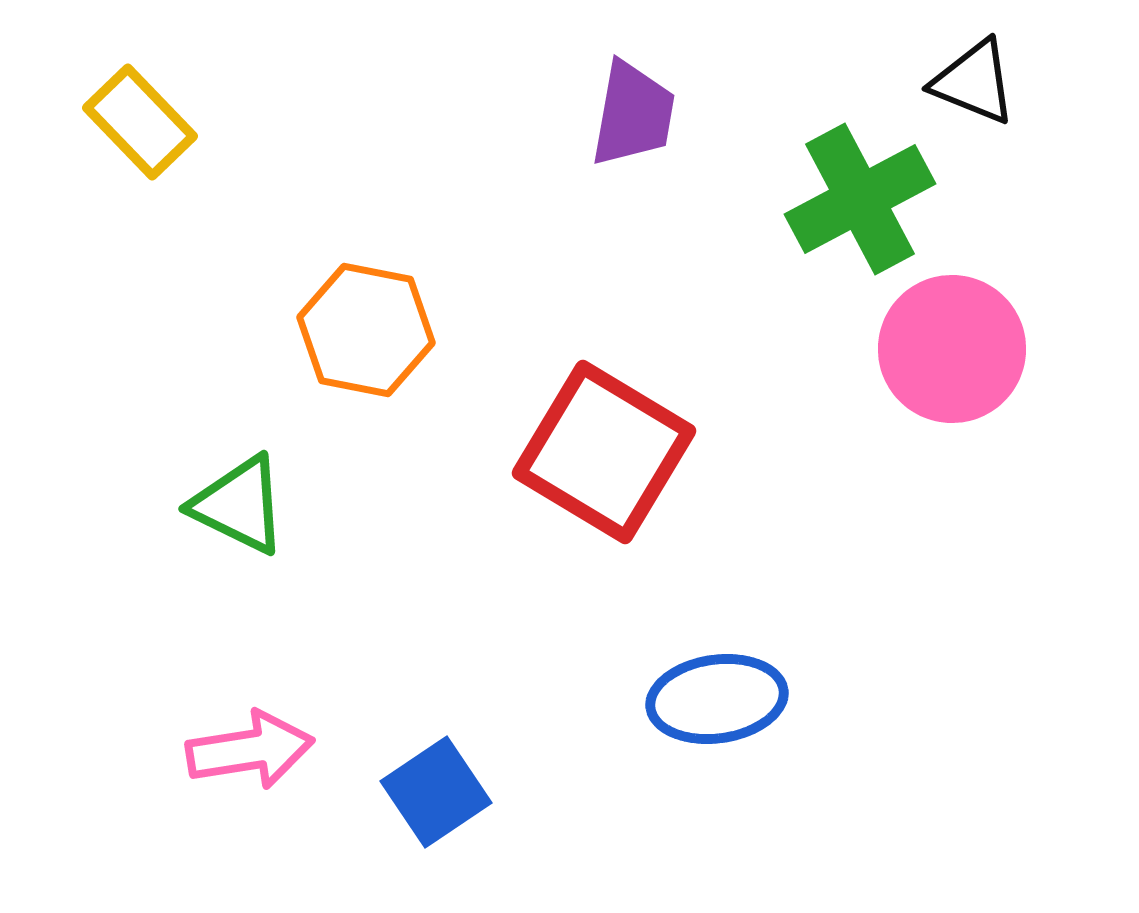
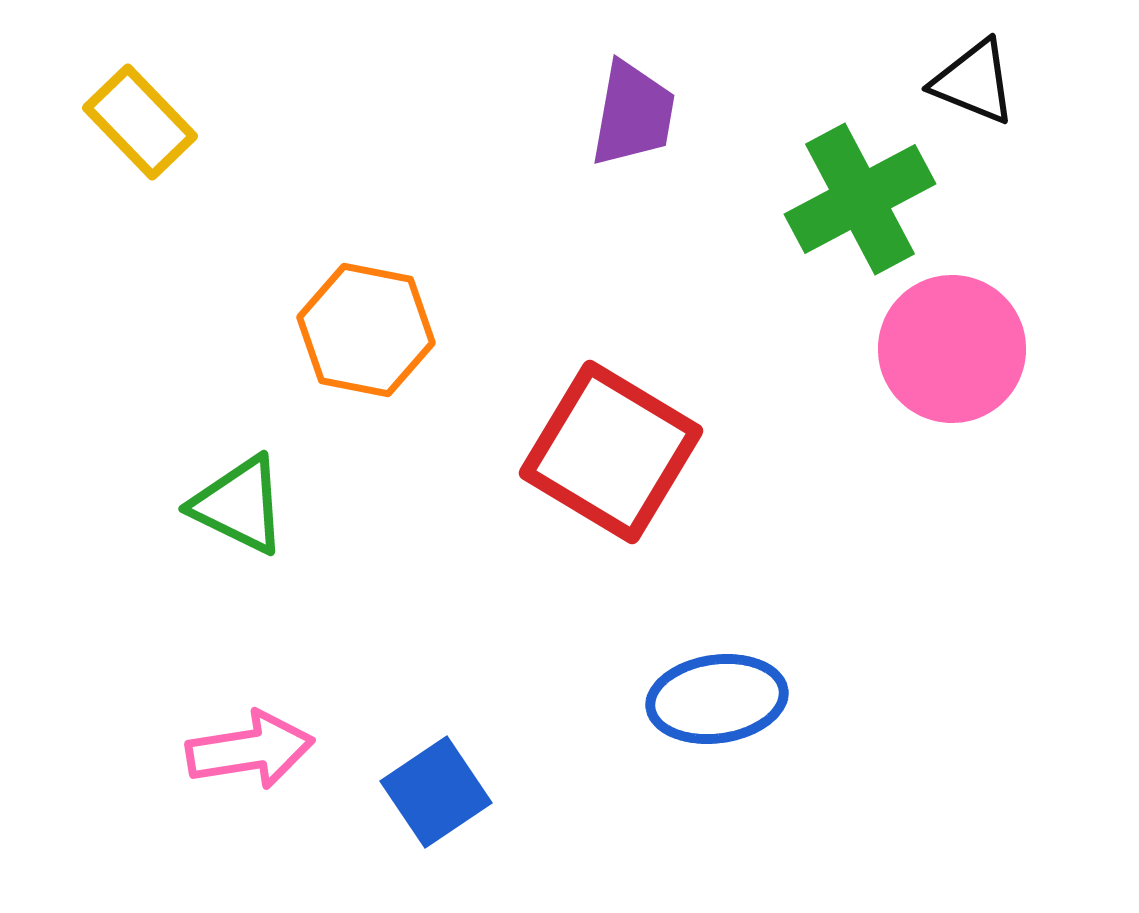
red square: moved 7 px right
